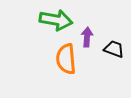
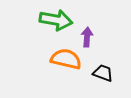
black trapezoid: moved 11 px left, 24 px down
orange semicircle: rotated 108 degrees clockwise
